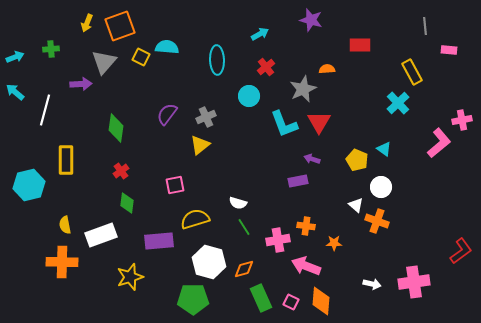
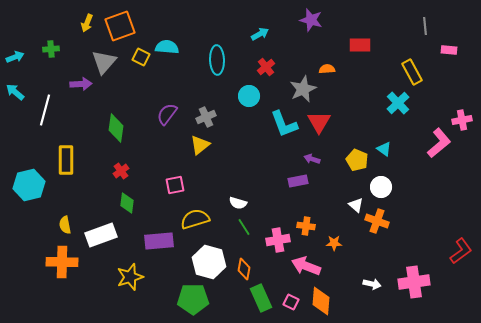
orange diamond at (244, 269): rotated 65 degrees counterclockwise
